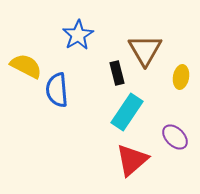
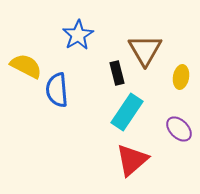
purple ellipse: moved 4 px right, 8 px up
